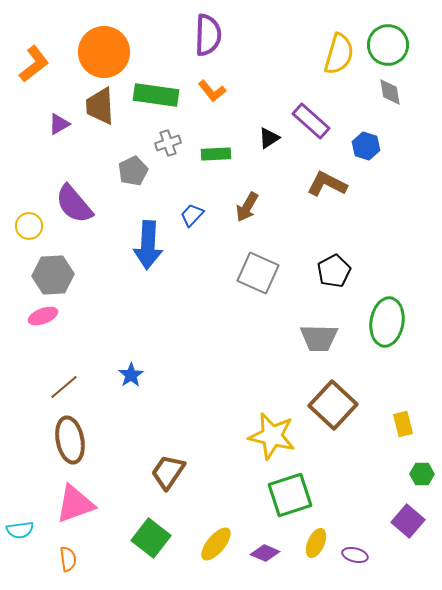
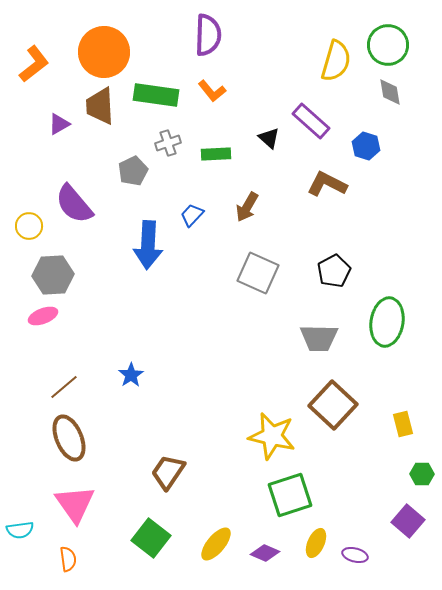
yellow semicircle at (339, 54): moved 3 px left, 7 px down
black triangle at (269, 138): rotated 45 degrees counterclockwise
brown ellipse at (70, 440): moved 1 px left, 2 px up; rotated 12 degrees counterclockwise
pink triangle at (75, 504): rotated 45 degrees counterclockwise
